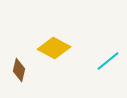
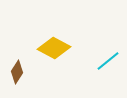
brown diamond: moved 2 px left, 2 px down; rotated 20 degrees clockwise
